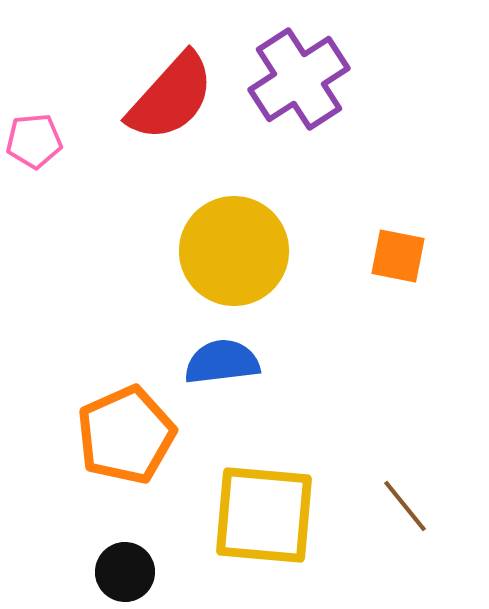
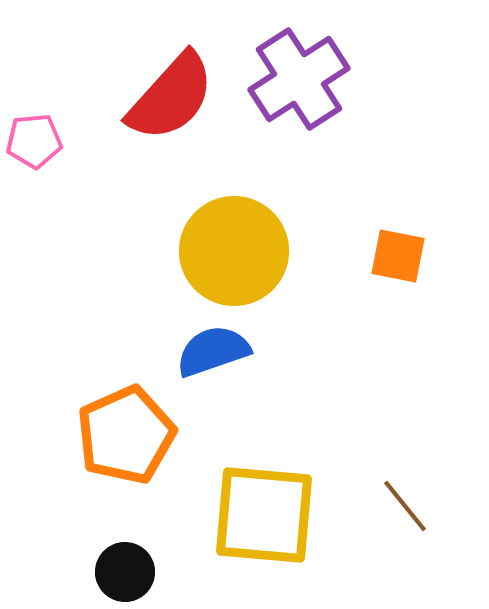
blue semicircle: moved 9 px left, 11 px up; rotated 12 degrees counterclockwise
